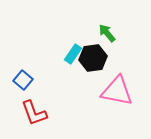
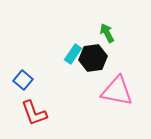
green arrow: rotated 12 degrees clockwise
